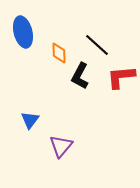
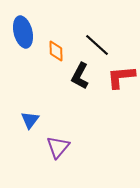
orange diamond: moved 3 px left, 2 px up
purple triangle: moved 3 px left, 1 px down
